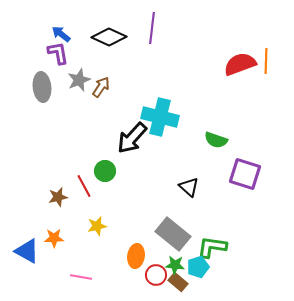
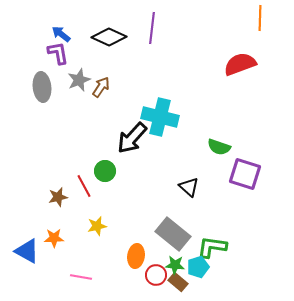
orange line: moved 6 px left, 43 px up
green semicircle: moved 3 px right, 7 px down
